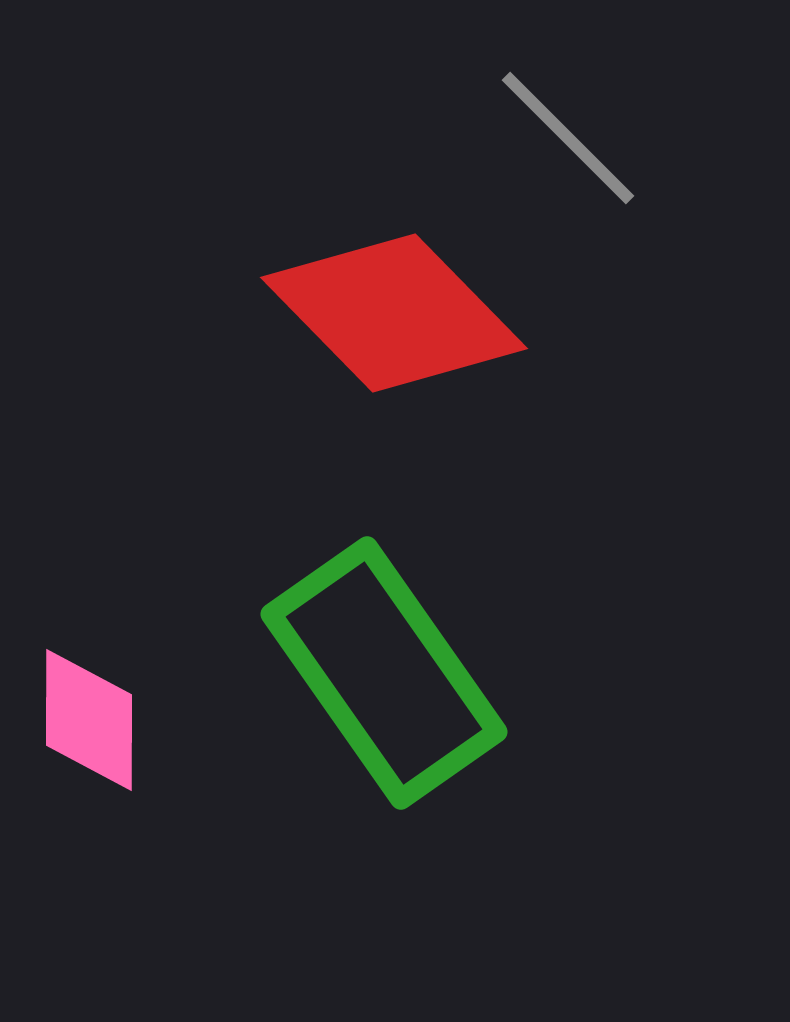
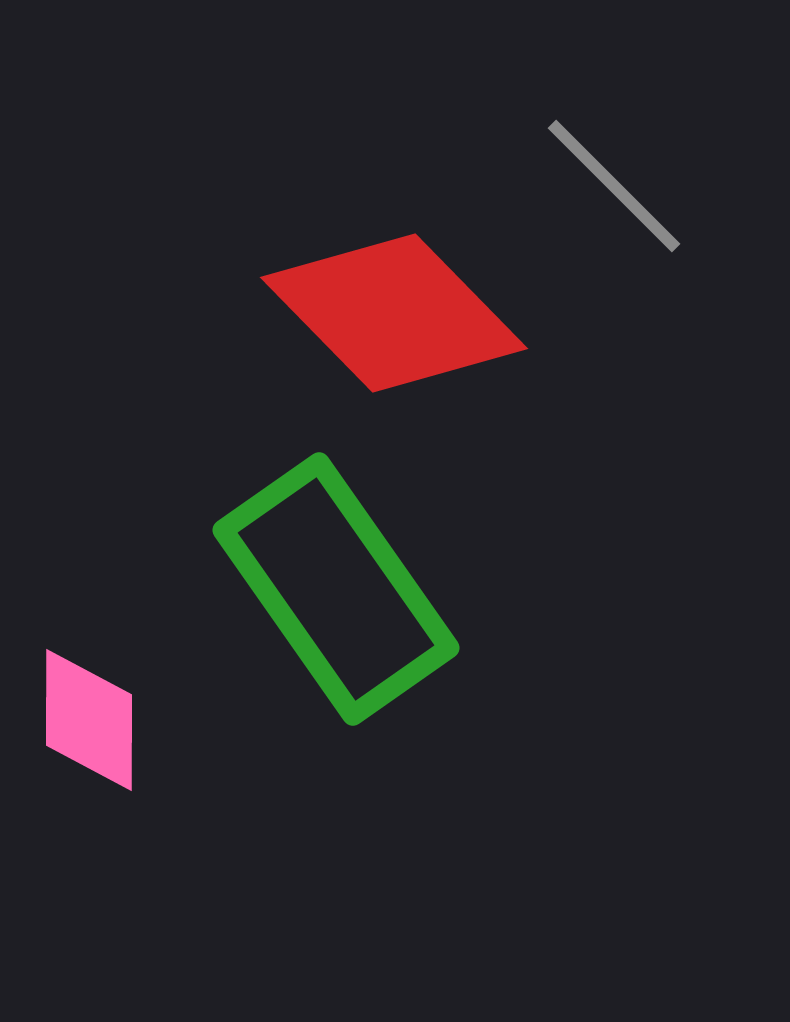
gray line: moved 46 px right, 48 px down
green rectangle: moved 48 px left, 84 px up
